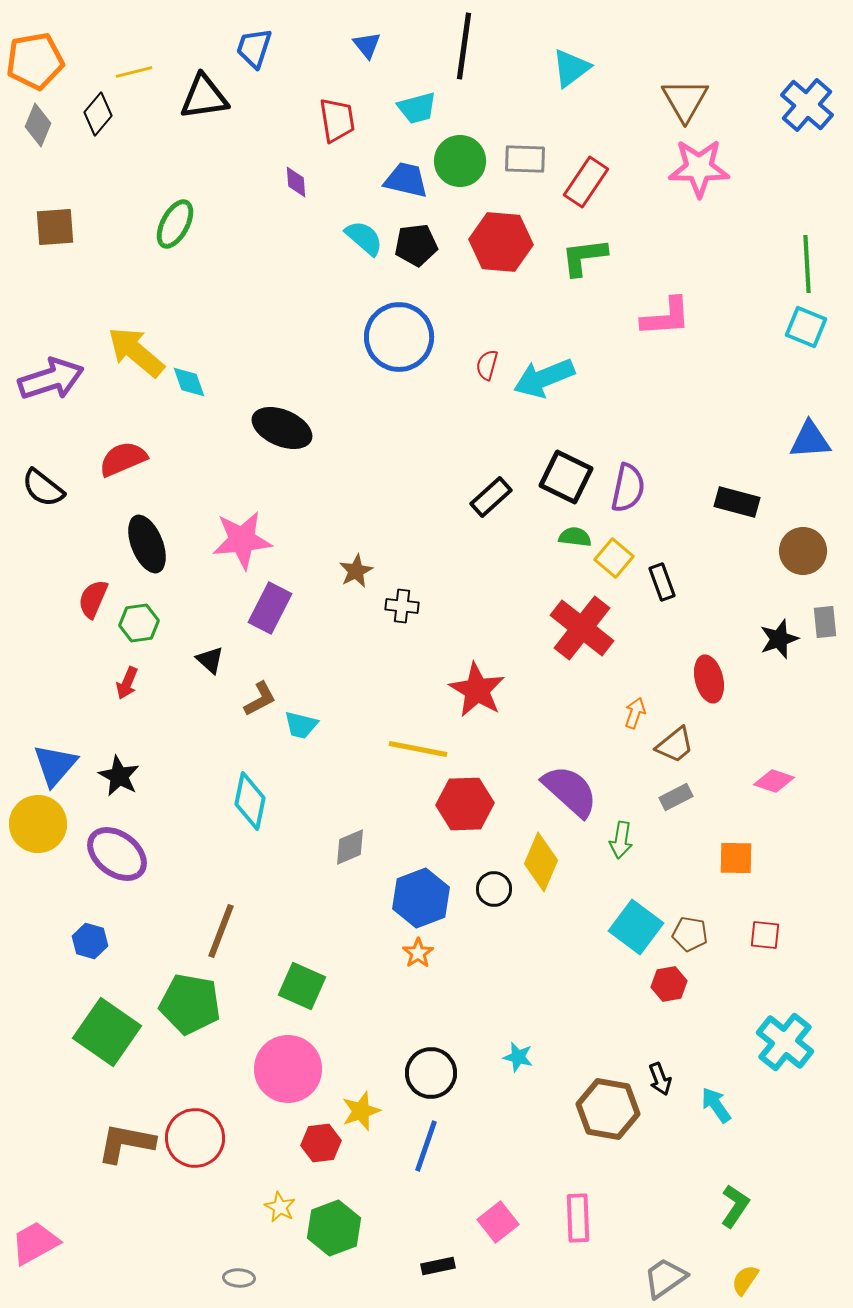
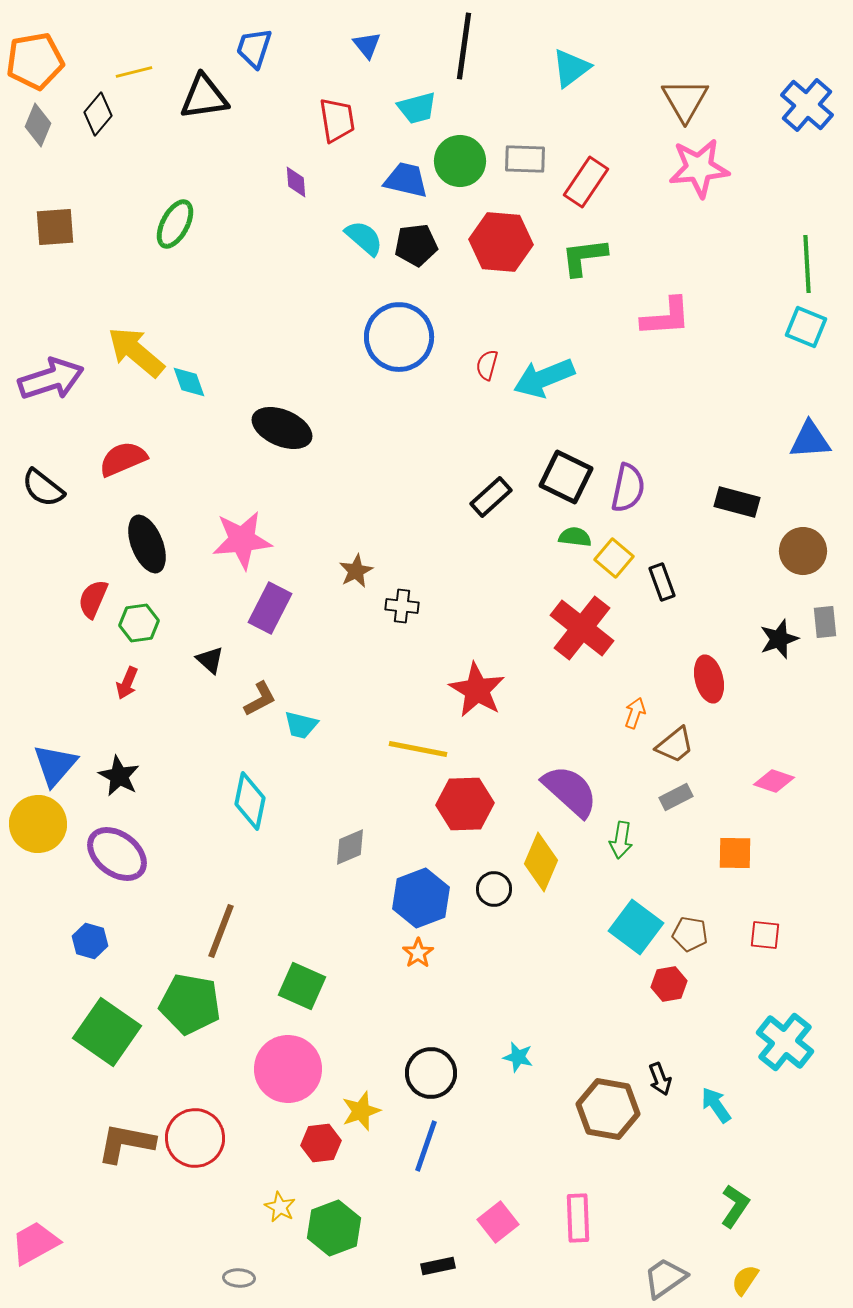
pink star at (699, 168): rotated 6 degrees counterclockwise
orange square at (736, 858): moved 1 px left, 5 px up
